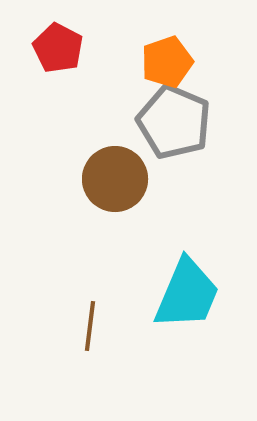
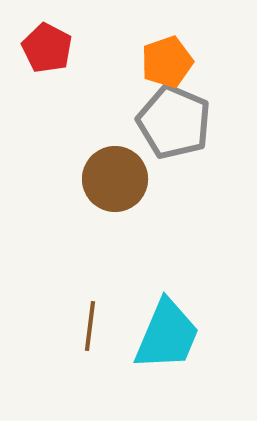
red pentagon: moved 11 px left
cyan trapezoid: moved 20 px left, 41 px down
